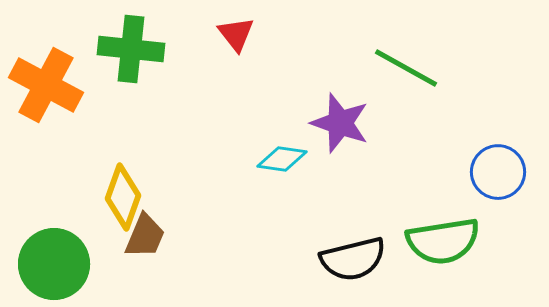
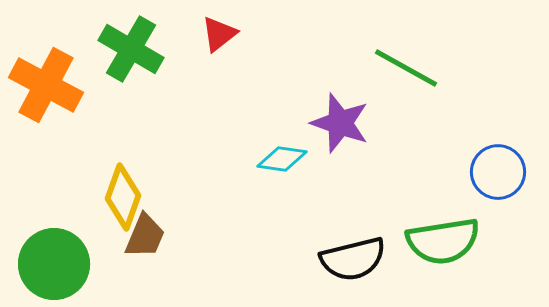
red triangle: moved 17 px left; rotated 30 degrees clockwise
green cross: rotated 24 degrees clockwise
